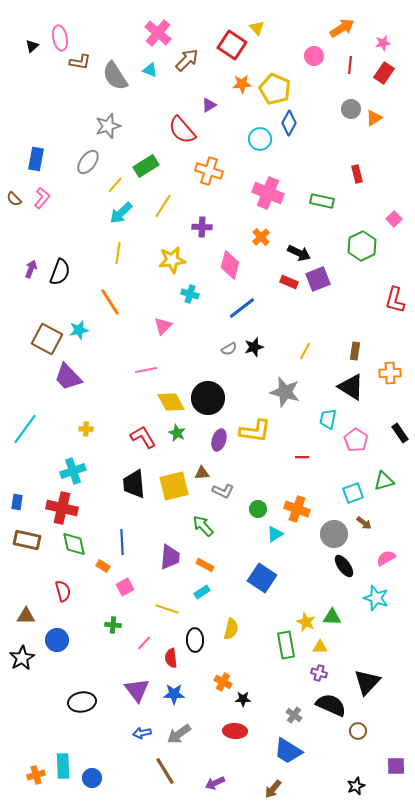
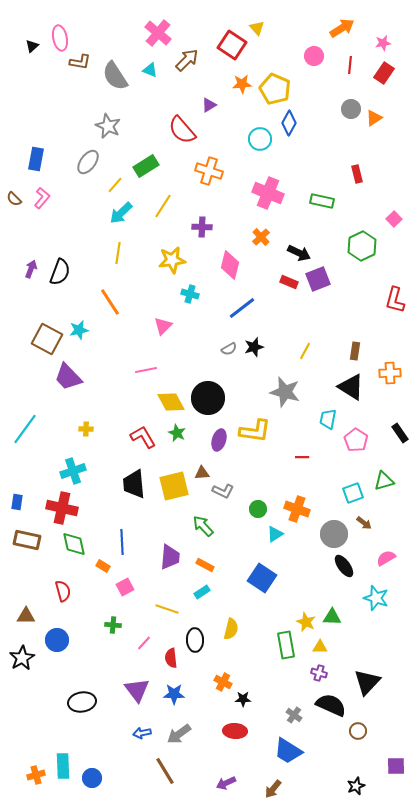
gray star at (108, 126): rotated 30 degrees counterclockwise
purple arrow at (215, 783): moved 11 px right
